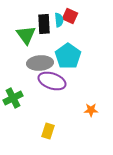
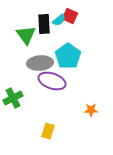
cyan semicircle: rotated 56 degrees clockwise
